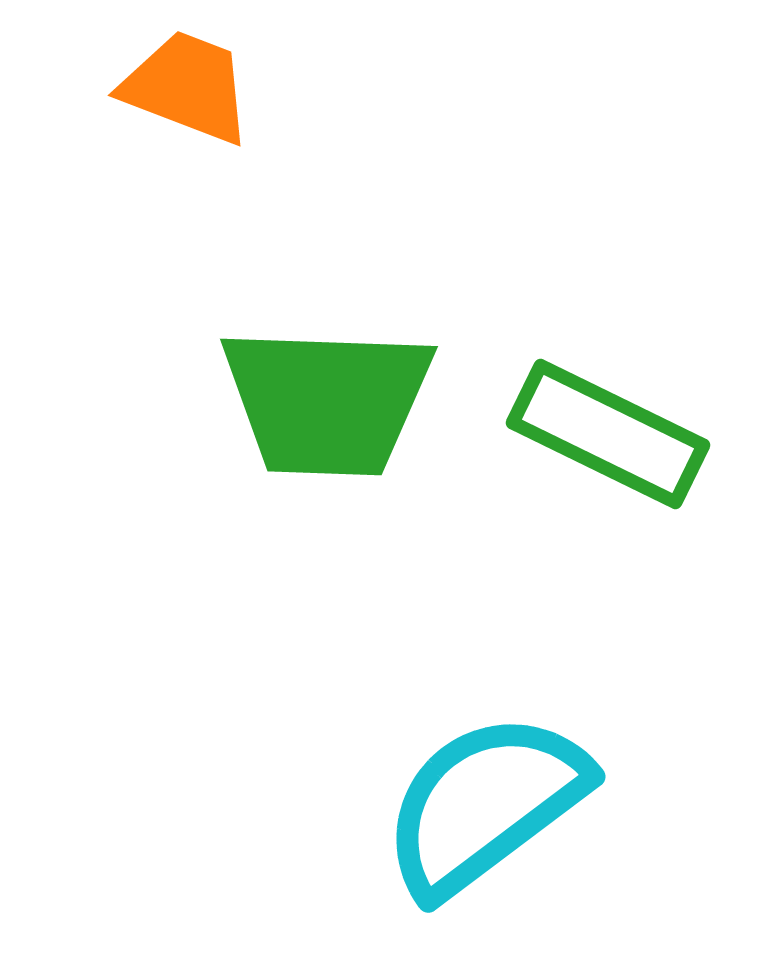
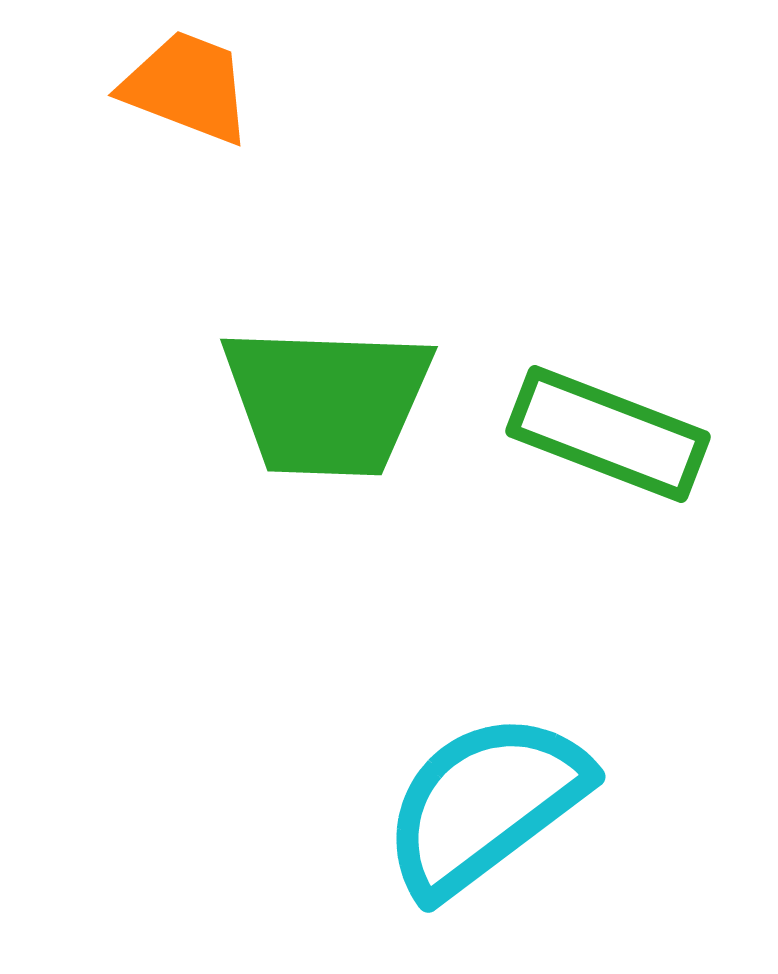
green rectangle: rotated 5 degrees counterclockwise
